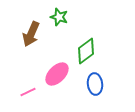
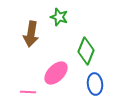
brown arrow: rotated 15 degrees counterclockwise
green diamond: rotated 32 degrees counterclockwise
pink ellipse: moved 1 px left, 1 px up
pink line: rotated 28 degrees clockwise
